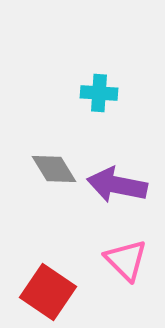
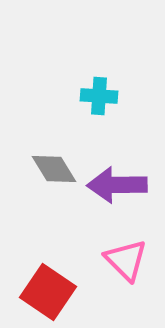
cyan cross: moved 3 px down
purple arrow: rotated 12 degrees counterclockwise
